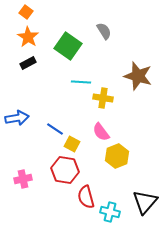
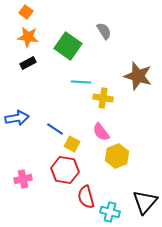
orange star: rotated 25 degrees counterclockwise
